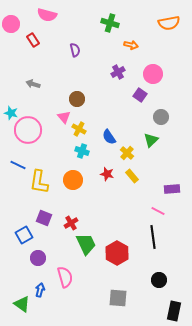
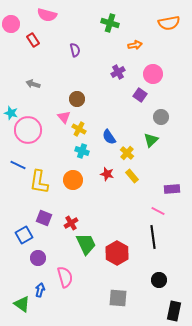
orange arrow at (131, 45): moved 4 px right; rotated 24 degrees counterclockwise
